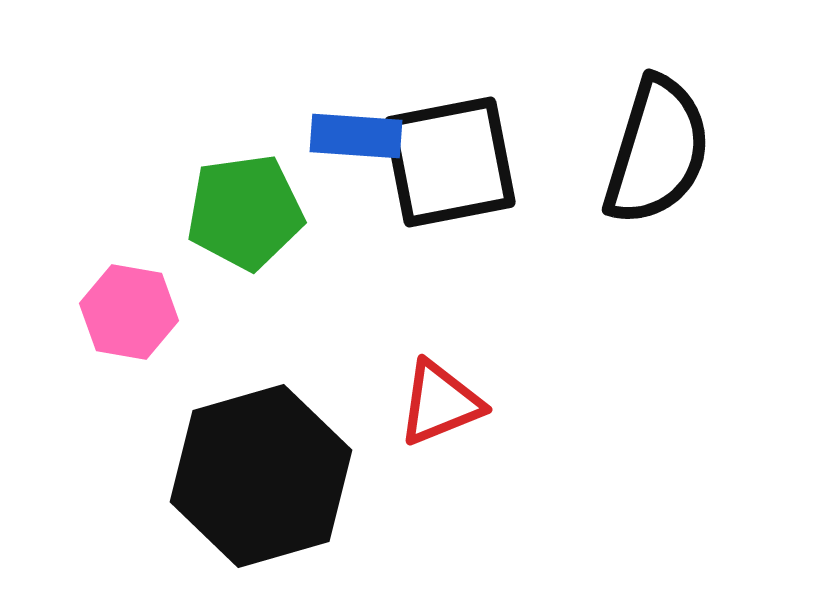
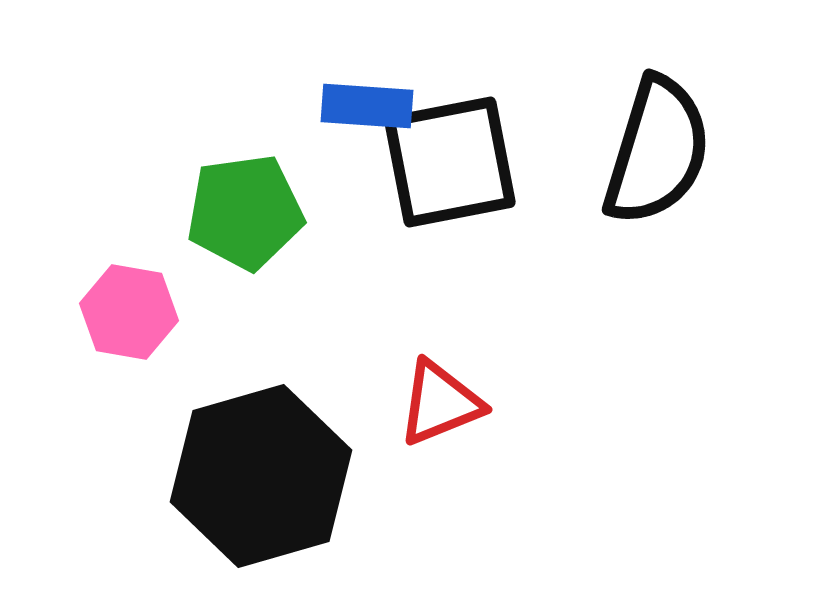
blue rectangle: moved 11 px right, 30 px up
